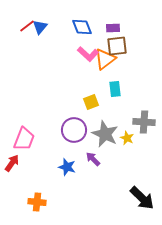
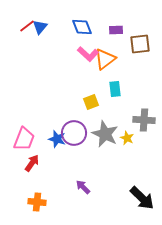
purple rectangle: moved 3 px right, 2 px down
brown square: moved 23 px right, 2 px up
gray cross: moved 2 px up
purple circle: moved 3 px down
purple arrow: moved 10 px left, 28 px down
red arrow: moved 20 px right
blue star: moved 10 px left, 28 px up
